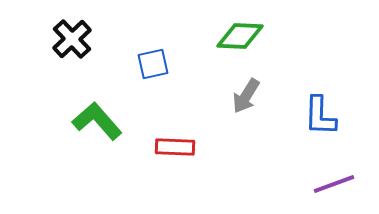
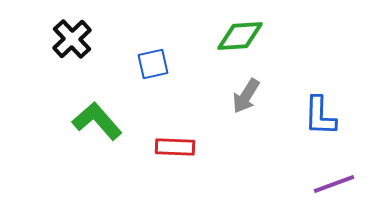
green diamond: rotated 6 degrees counterclockwise
